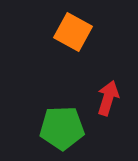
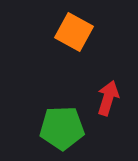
orange square: moved 1 px right
